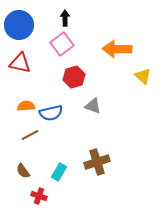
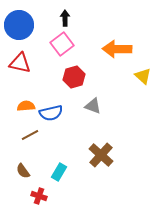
brown cross: moved 4 px right, 7 px up; rotated 30 degrees counterclockwise
